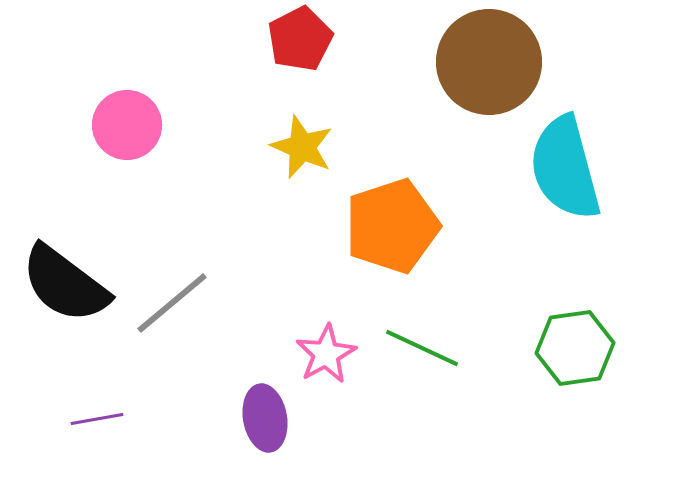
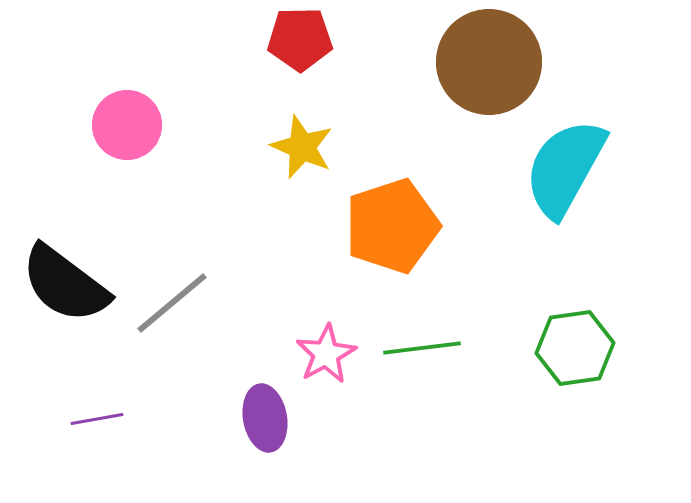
red pentagon: rotated 26 degrees clockwise
cyan semicircle: rotated 44 degrees clockwise
green line: rotated 32 degrees counterclockwise
